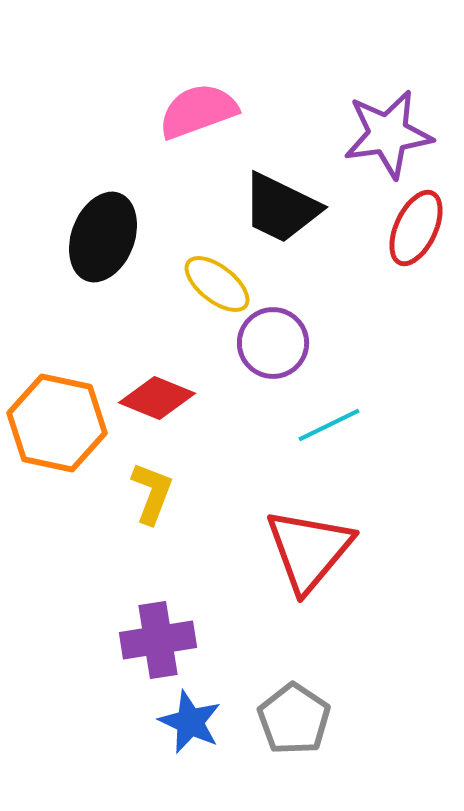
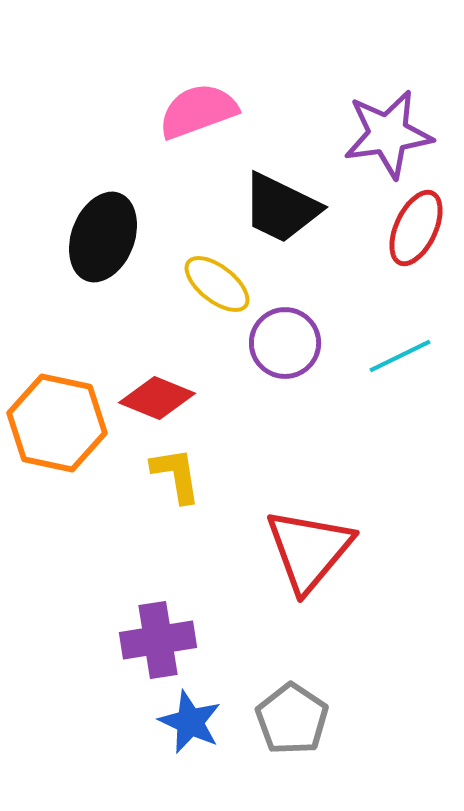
purple circle: moved 12 px right
cyan line: moved 71 px right, 69 px up
yellow L-shape: moved 24 px right, 18 px up; rotated 30 degrees counterclockwise
gray pentagon: moved 2 px left
